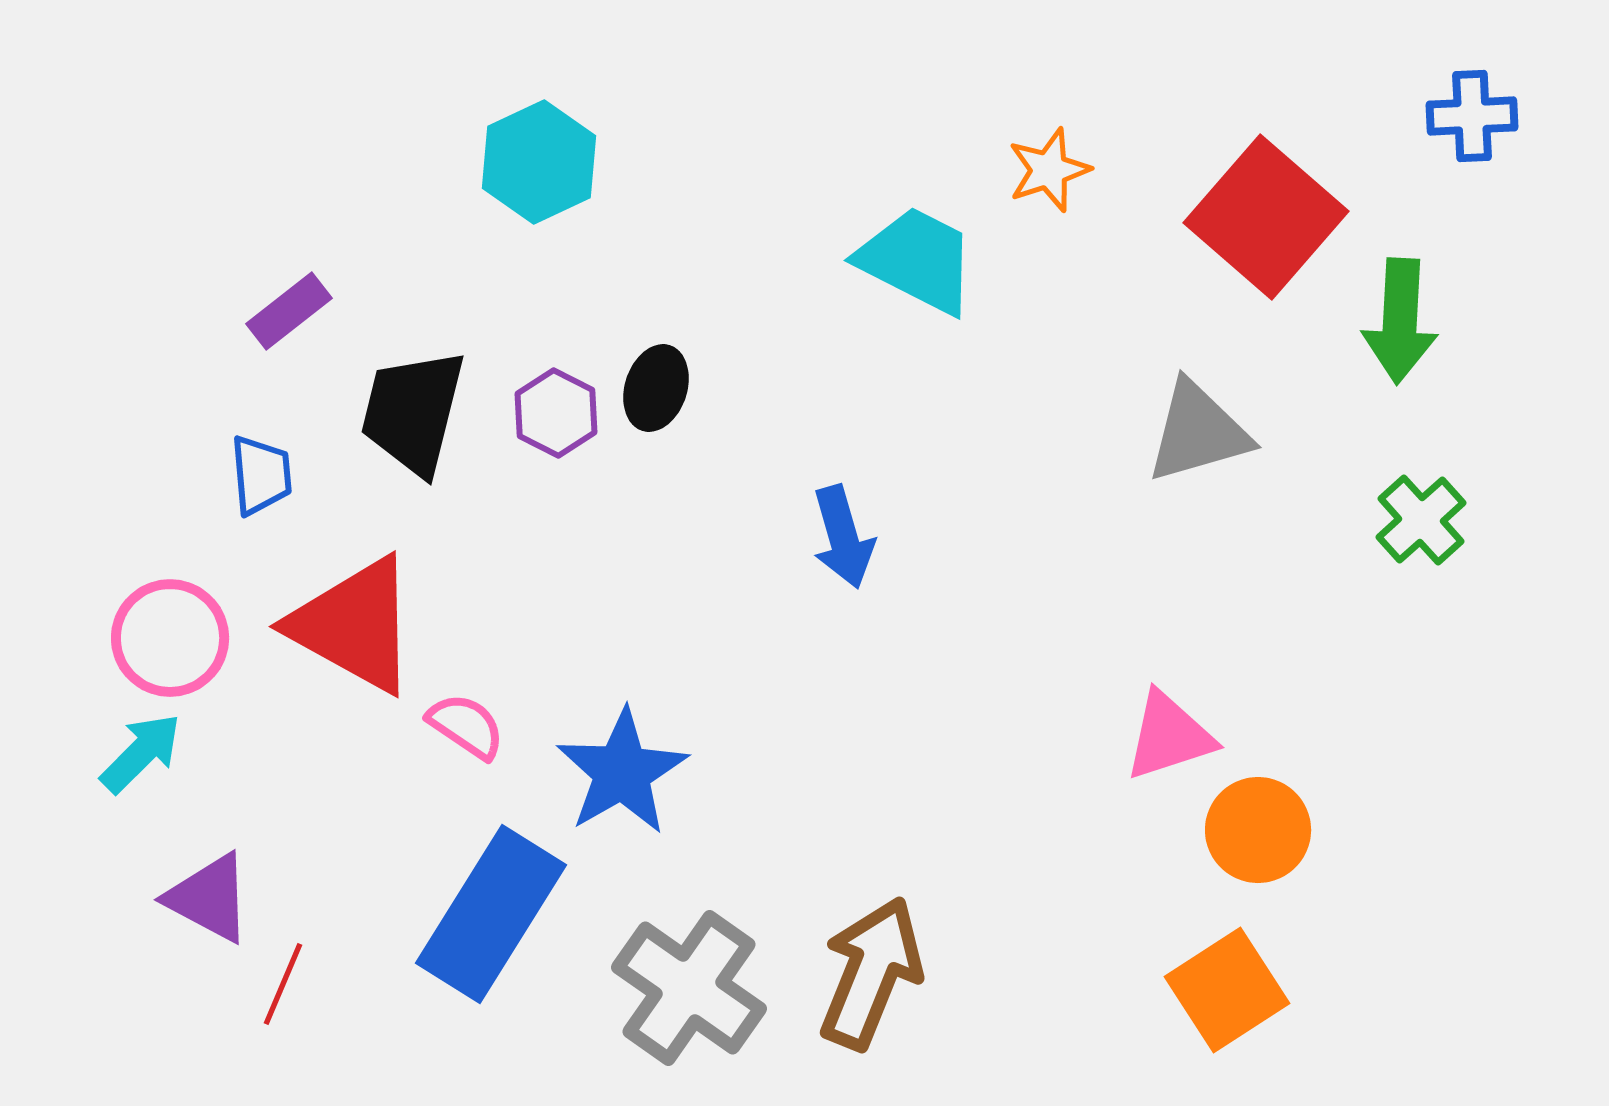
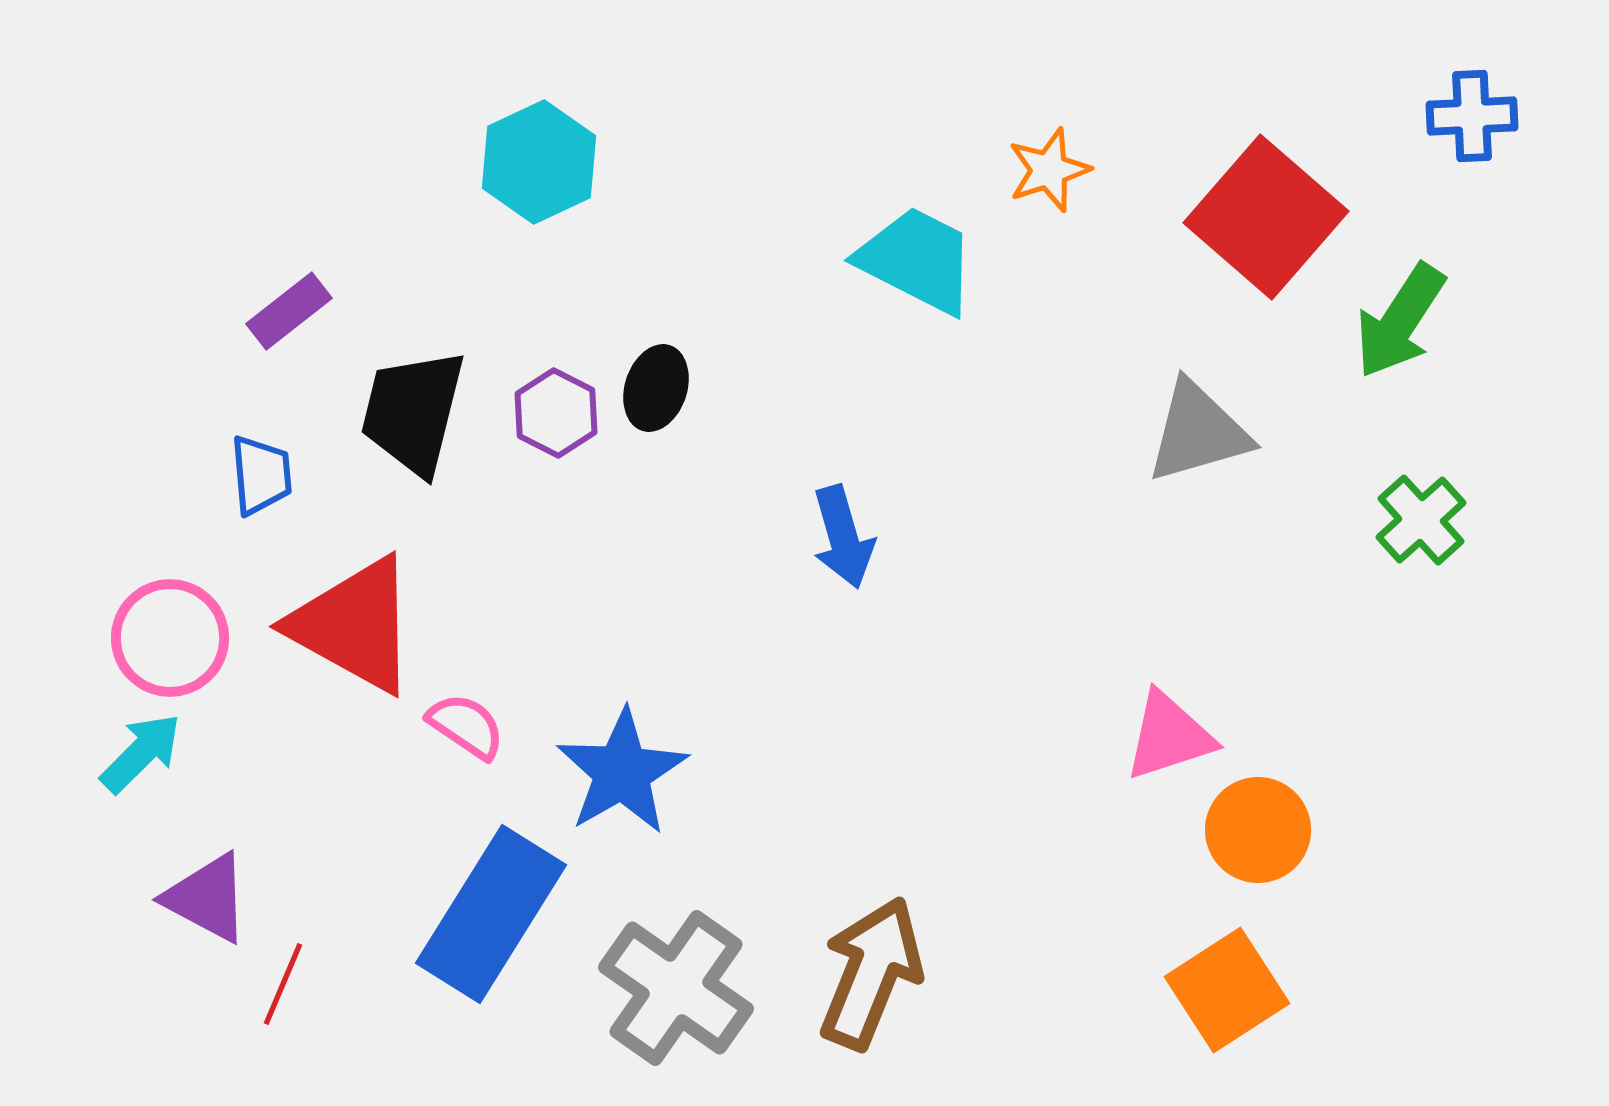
green arrow: rotated 30 degrees clockwise
purple triangle: moved 2 px left
gray cross: moved 13 px left
